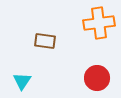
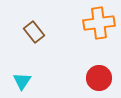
brown rectangle: moved 11 px left, 9 px up; rotated 45 degrees clockwise
red circle: moved 2 px right
